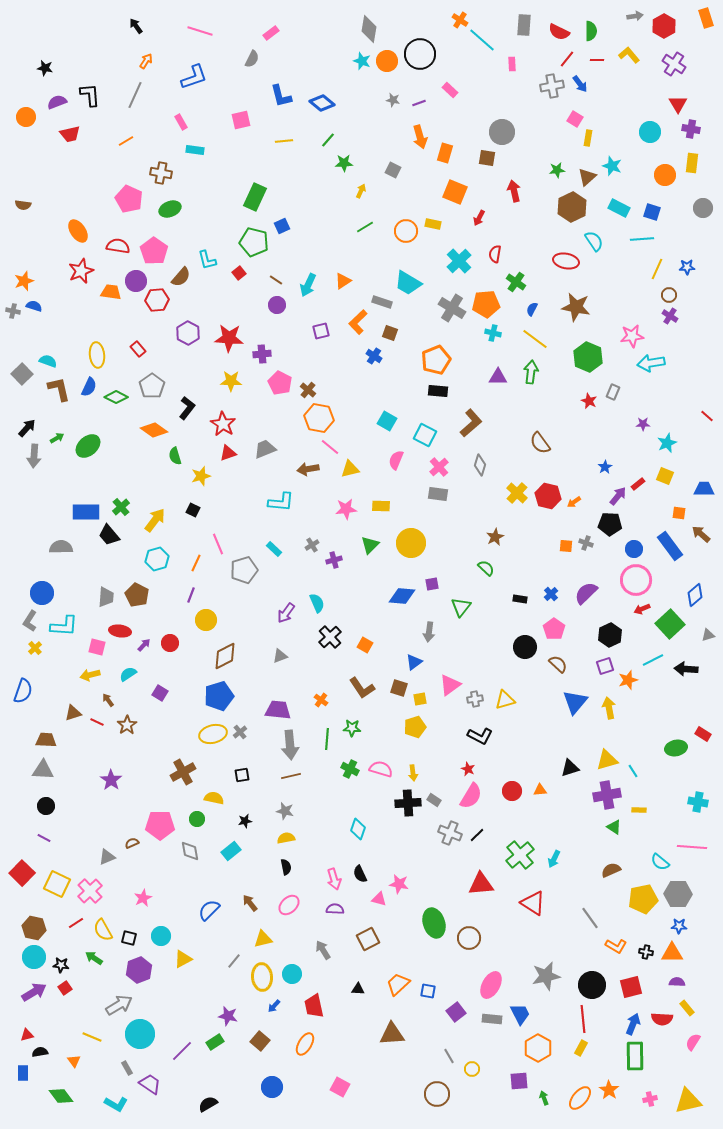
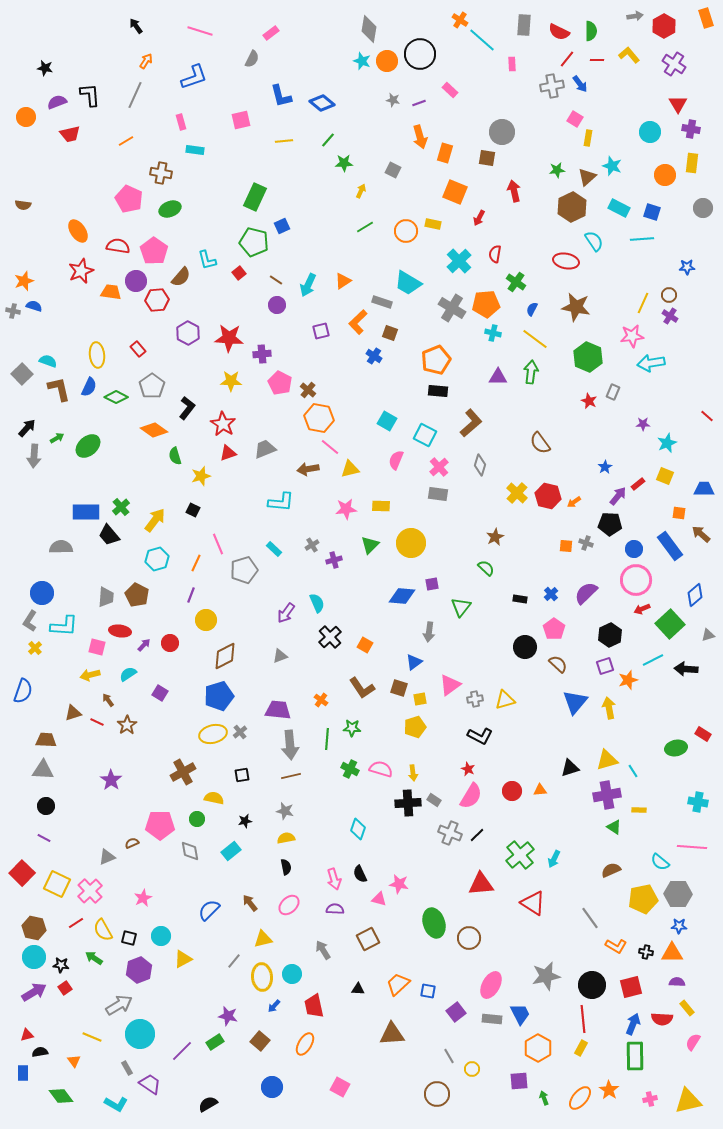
pink rectangle at (181, 122): rotated 14 degrees clockwise
yellow line at (657, 269): moved 14 px left, 34 px down
